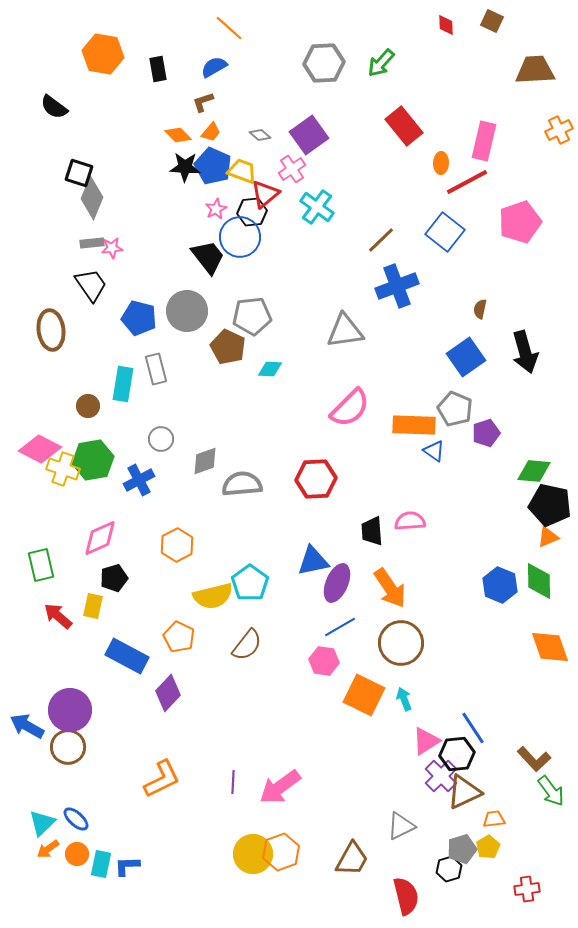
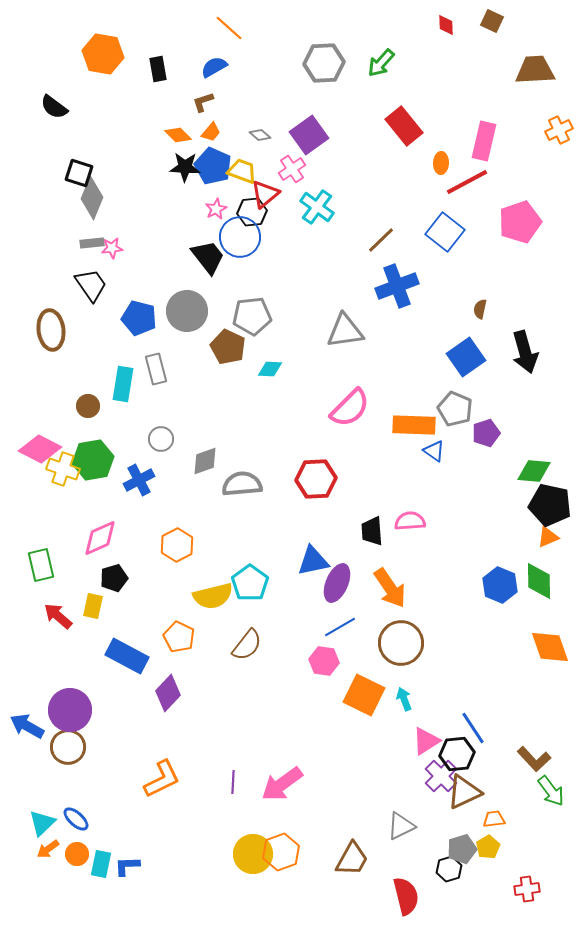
pink arrow at (280, 787): moved 2 px right, 3 px up
